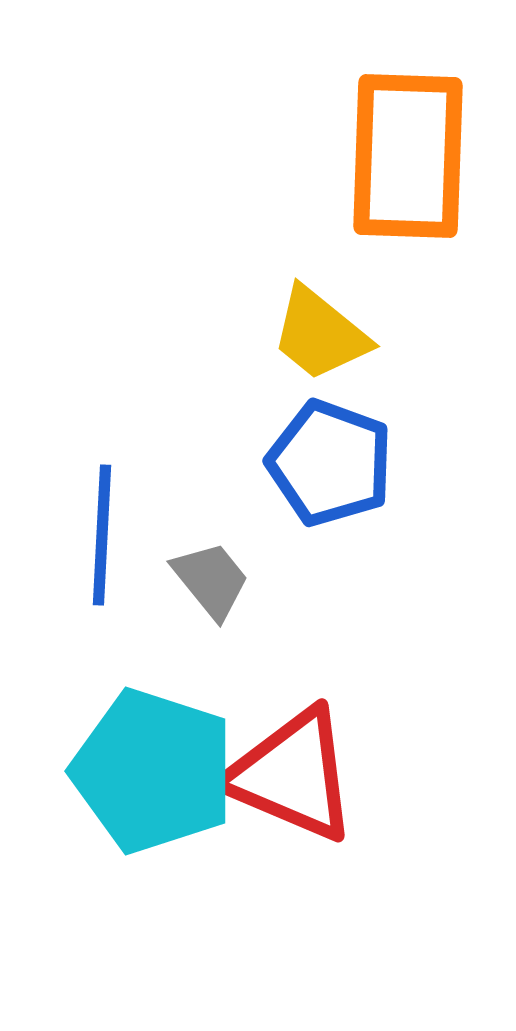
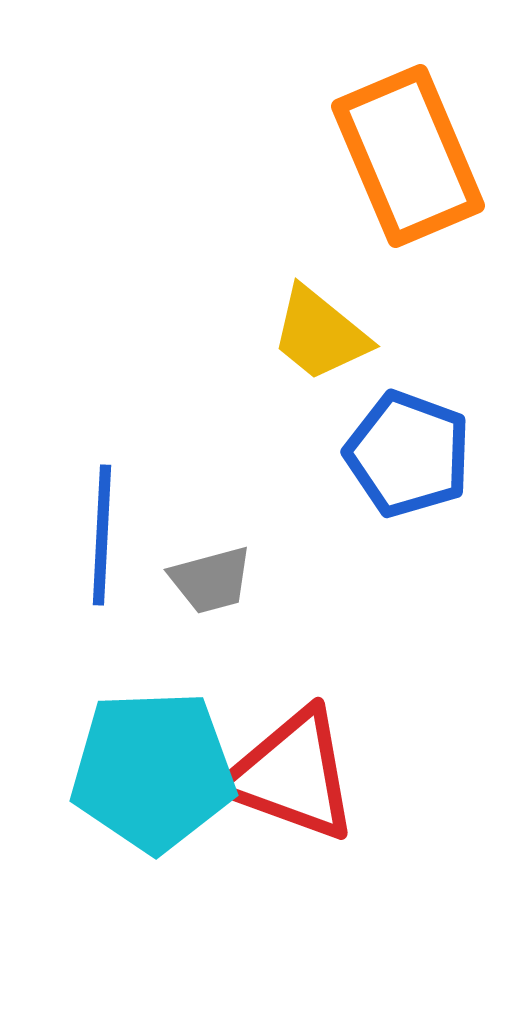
orange rectangle: rotated 25 degrees counterclockwise
blue pentagon: moved 78 px right, 9 px up
gray trapezoid: rotated 114 degrees clockwise
cyan pentagon: rotated 20 degrees counterclockwise
red triangle: rotated 3 degrees counterclockwise
